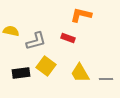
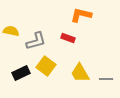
black rectangle: rotated 18 degrees counterclockwise
